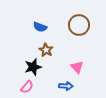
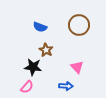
black star: rotated 24 degrees clockwise
